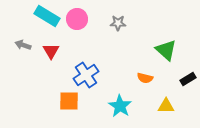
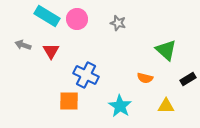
gray star: rotated 14 degrees clockwise
blue cross: rotated 30 degrees counterclockwise
